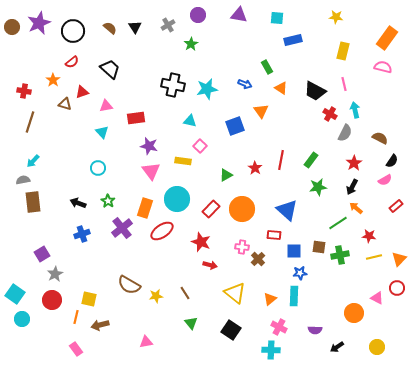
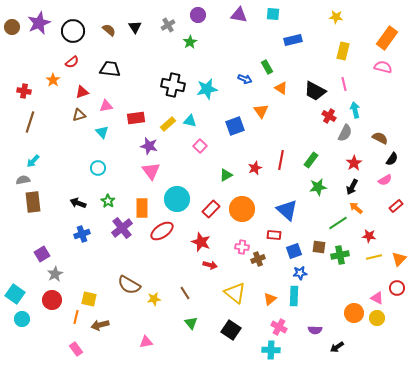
cyan square at (277, 18): moved 4 px left, 4 px up
brown semicircle at (110, 28): moved 1 px left, 2 px down
green star at (191, 44): moved 1 px left, 2 px up
black trapezoid at (110, 69): rotated 35 degrees counterclockwise
blue arrow at (245, 84): moved 5 px up
brown triangle at (65, 104): moved 14 px right, 11 px down; rotated 32 degrees counterclockwise
red cross at (330, 114): moved 1 px left, 2 px down
yellow rectangle at (183, 161): moved 15 px left, 37 px up; rotated 49 degrees counterclockwise
black semicircle at (392, 161): moved 2 px up
red star at (255, 168): rotated 16 degrees clockwise
orange rectangle at (145, 208): moved 3 px left; rotated 18 degrees counterclockwise
blue square at (294, 251): rotated 21 degrees counterclockwise
brown cross at (258, 259): rotated 24 degrees clockwise
yellow star at (156, 296): moved 2 px left, 3 px down
yellow circle at (377, 347): moved 29 px up
